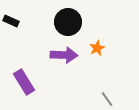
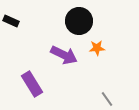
black circle: moved 11 px right, 1 px up
orange star: rotated 21 degrees clockwise
purple arrow: rotated 24 degrees clockwise
purple rectangle: moved 8 px right, 2 px down
